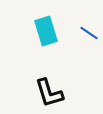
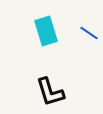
black L-shape: moved 1 px right, 1 px up
